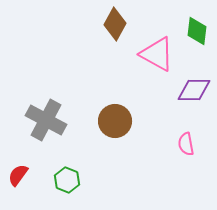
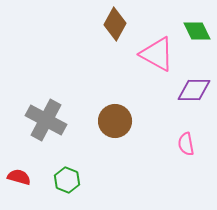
green diamond: rotated 32 degrees counterclockwise
red semicircle: moved 1 px right, 2 px down; rotated 70 degrees clockwise
